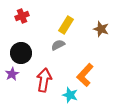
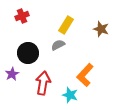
black circle: moved 7 px right
red arrow: moved 1 px left, 3 px down
